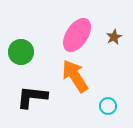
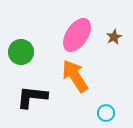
cyan circle: moved 2 px left, 7 px down
